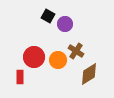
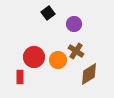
black square: moved 3 px up; rotated 24 degrees clockwise
purple circle: moved 9 px right
